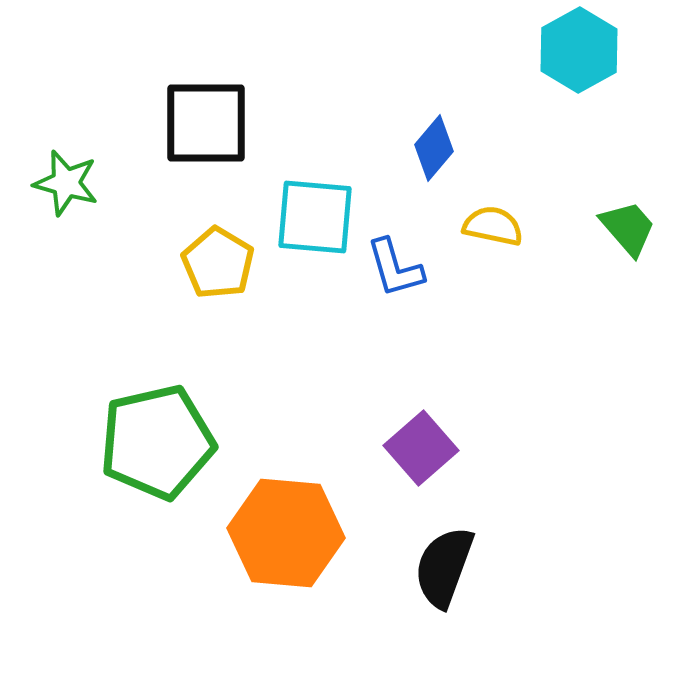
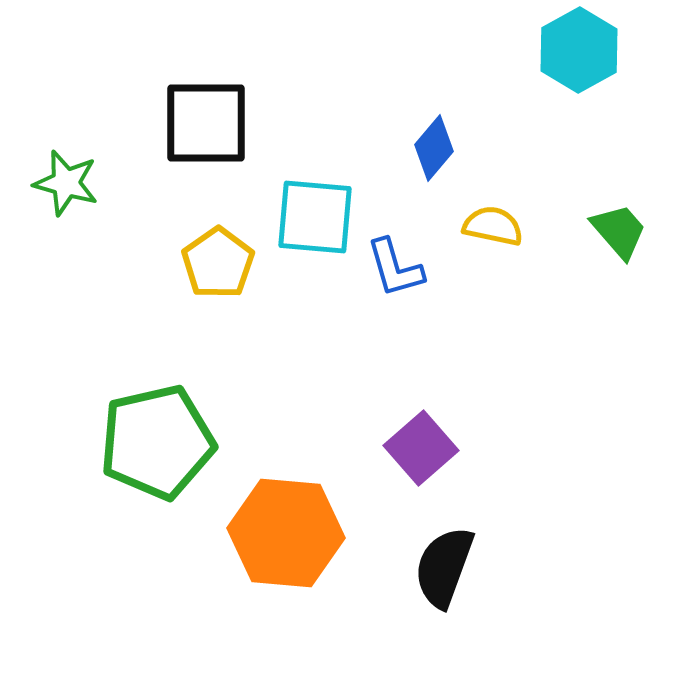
green trapezoid: moved 9 px left, 3 px down
yellow pentagon: rotated 6 degrees clockwise
